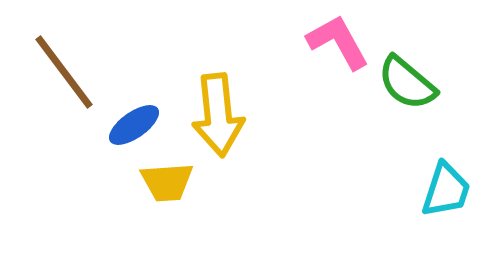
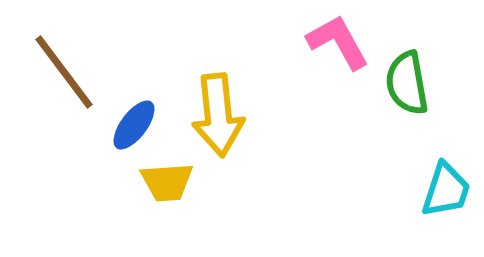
green semicircle: rotated 40 degrees clockwise
blue ellipse: rotated 18 degrees counterclockwise
